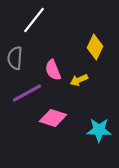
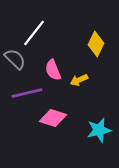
white line: moved 13 px down
yellow diamond: moved 1 px right, 3 px up
gray semicircle: moved 1 px down; rotated 130 degrees clockwise
purple line: rotated 16 degrees clockwise
cyan star: rotated 15 degrees counterclockwise
